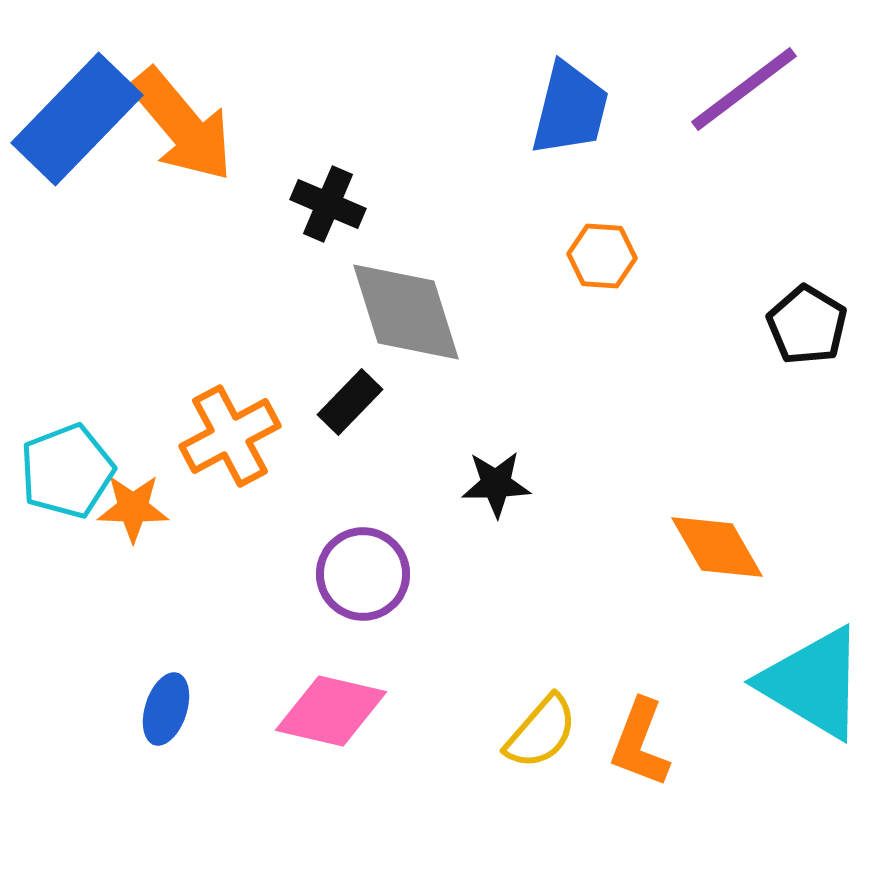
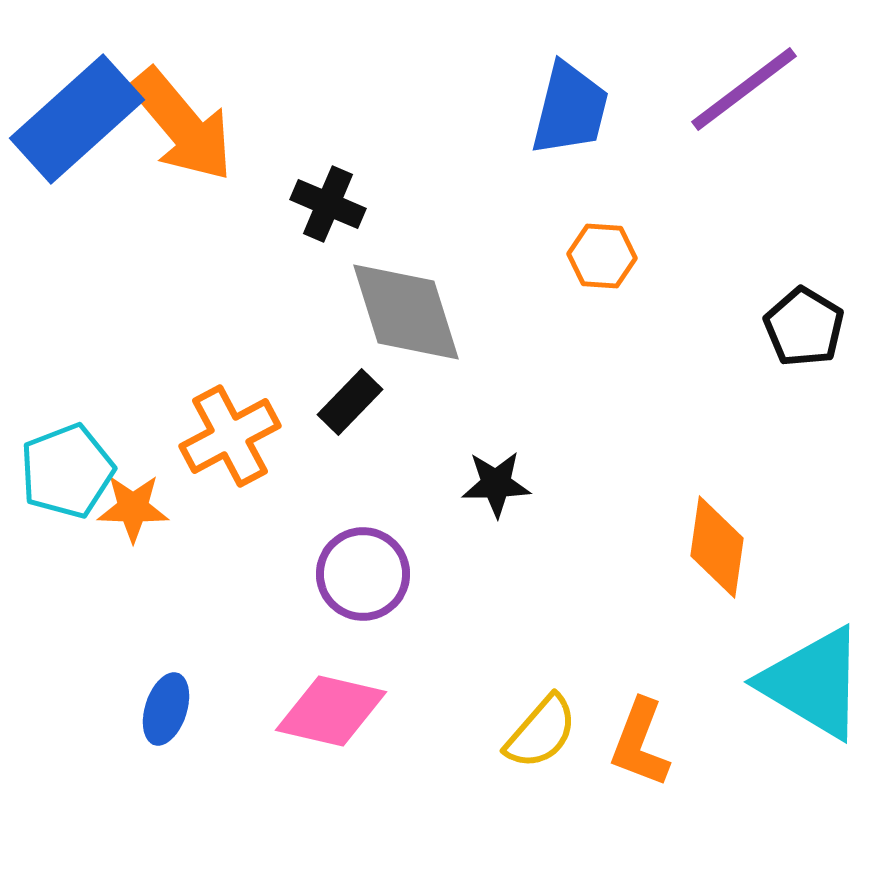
blue rectangle: rotated 4 degrees clockwise
black pentagon: moved 3 px left, 2 px down
orange diamond: rotated 38 degrees clockwise
